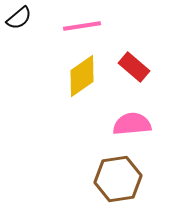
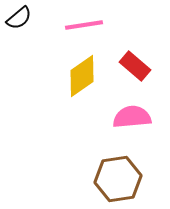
pink line: moved 2 px right, 1 px up
red rectangle: moved 1 px right, 1 px up
pink semicircle: moved 7 px up
